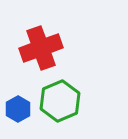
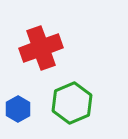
green hexagon: moved 12 px right, 2 px down
